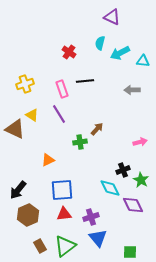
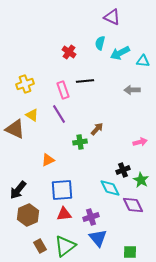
pink rectangle: moved 1 px right, 1 px down
